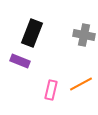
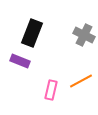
gray cross: rotated 15 degrees clockwise
orange line: moved 3 px up
